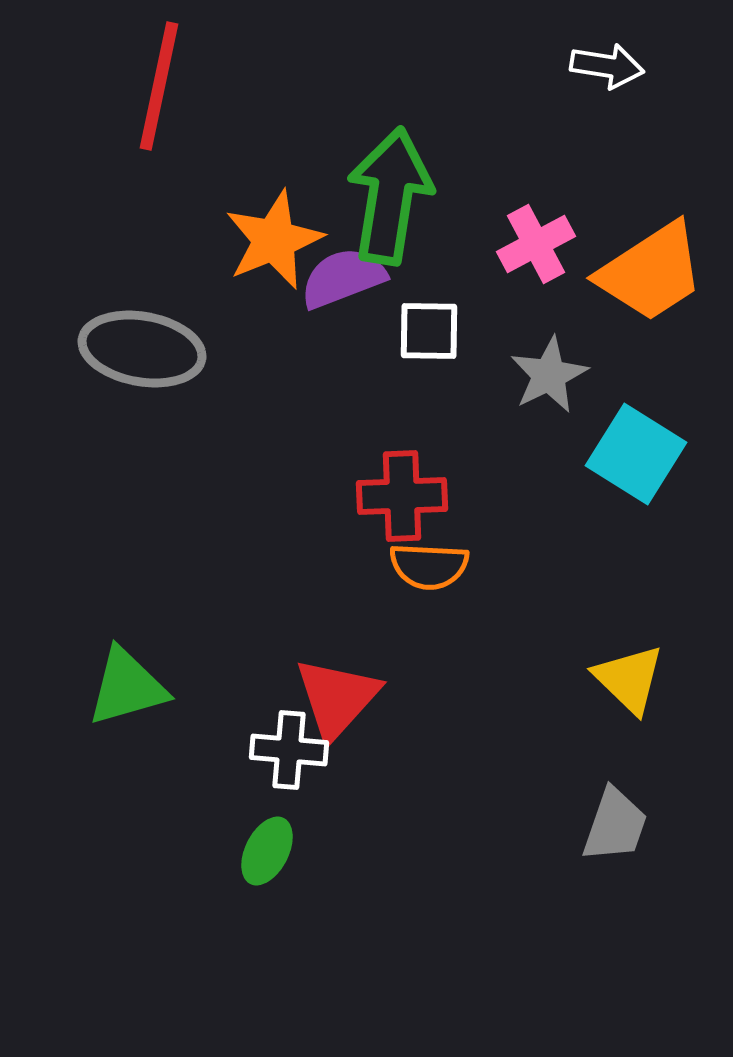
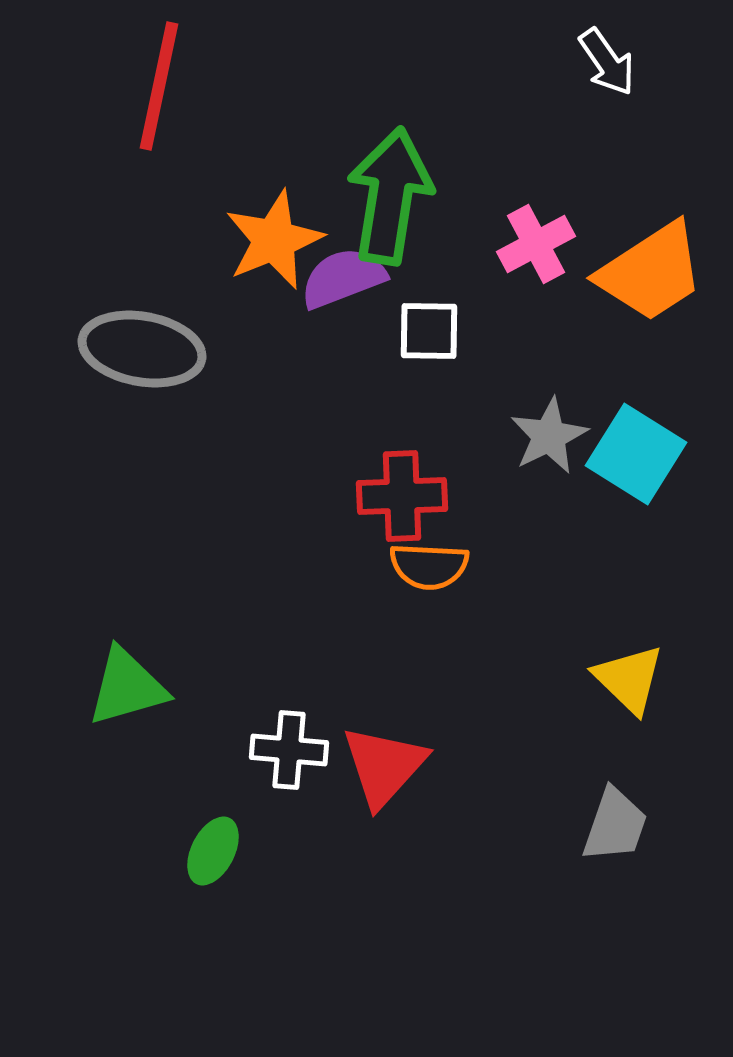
white arrow: moved 4 px up; rotated 46 degrees clockwise
gray star: moved 61 px down
red triangle: moved 47 px right, 68 px down
green ellipse: moved 54 px left
